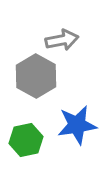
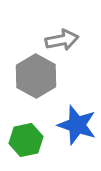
blue star: rotated 27 degrees clockwise
